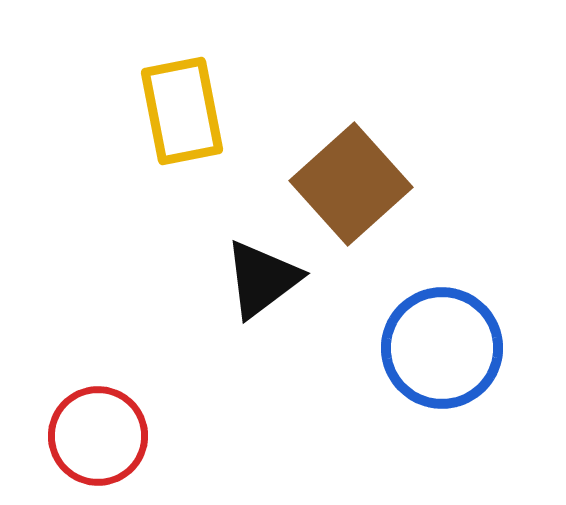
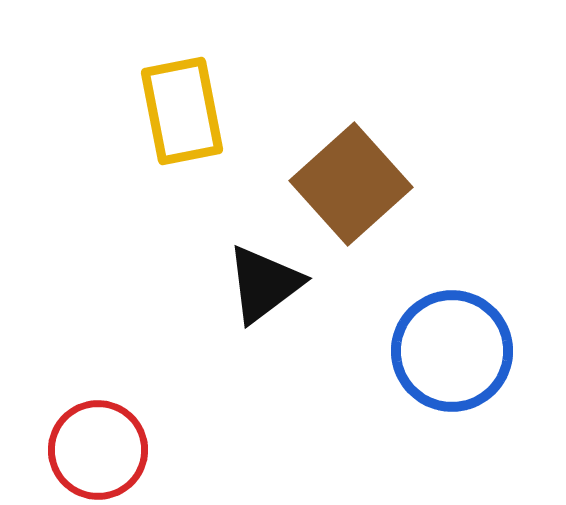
black triangle: moved 2 px right, 5 px down
blue circle: moved 10 px right, 3 px down
red circle: moved 14 px down
